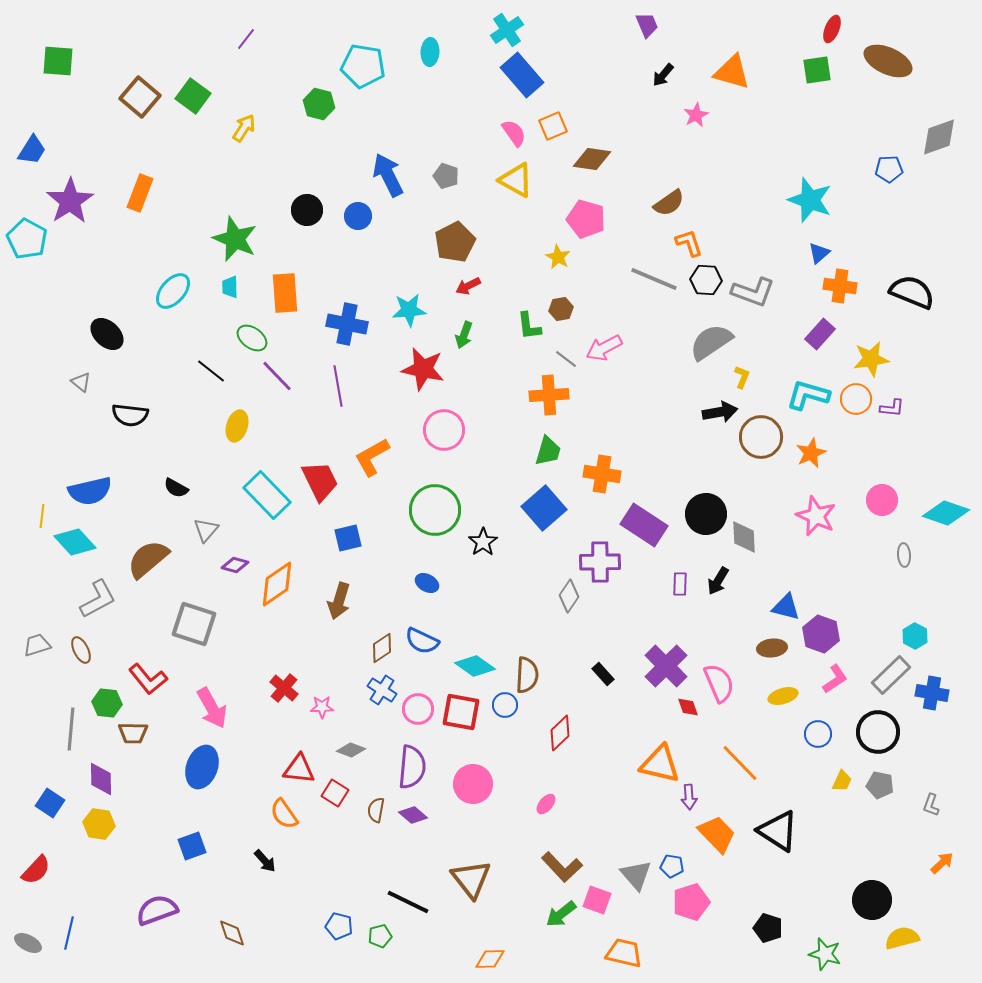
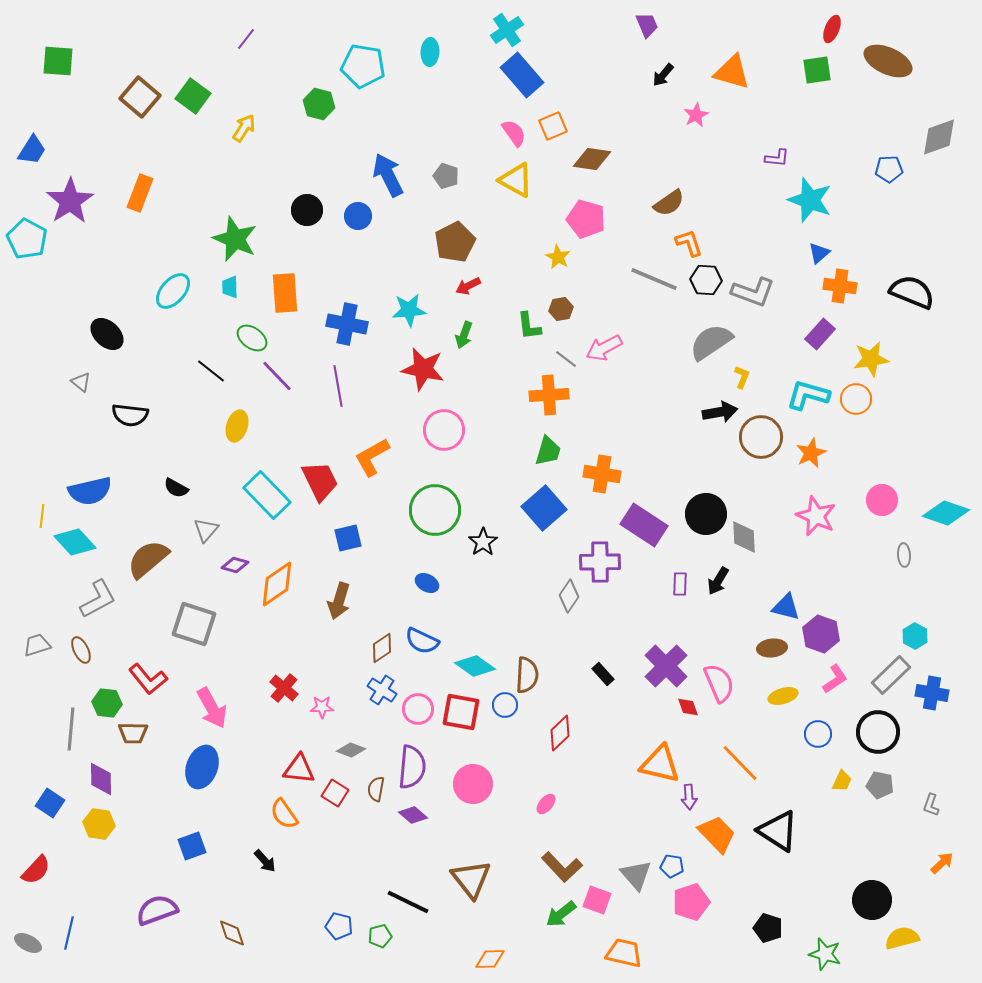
purple L-shape at (892, 408): moved 115 px left, 250 px up
brown semicircle at (376, 810): moved 21 px up
